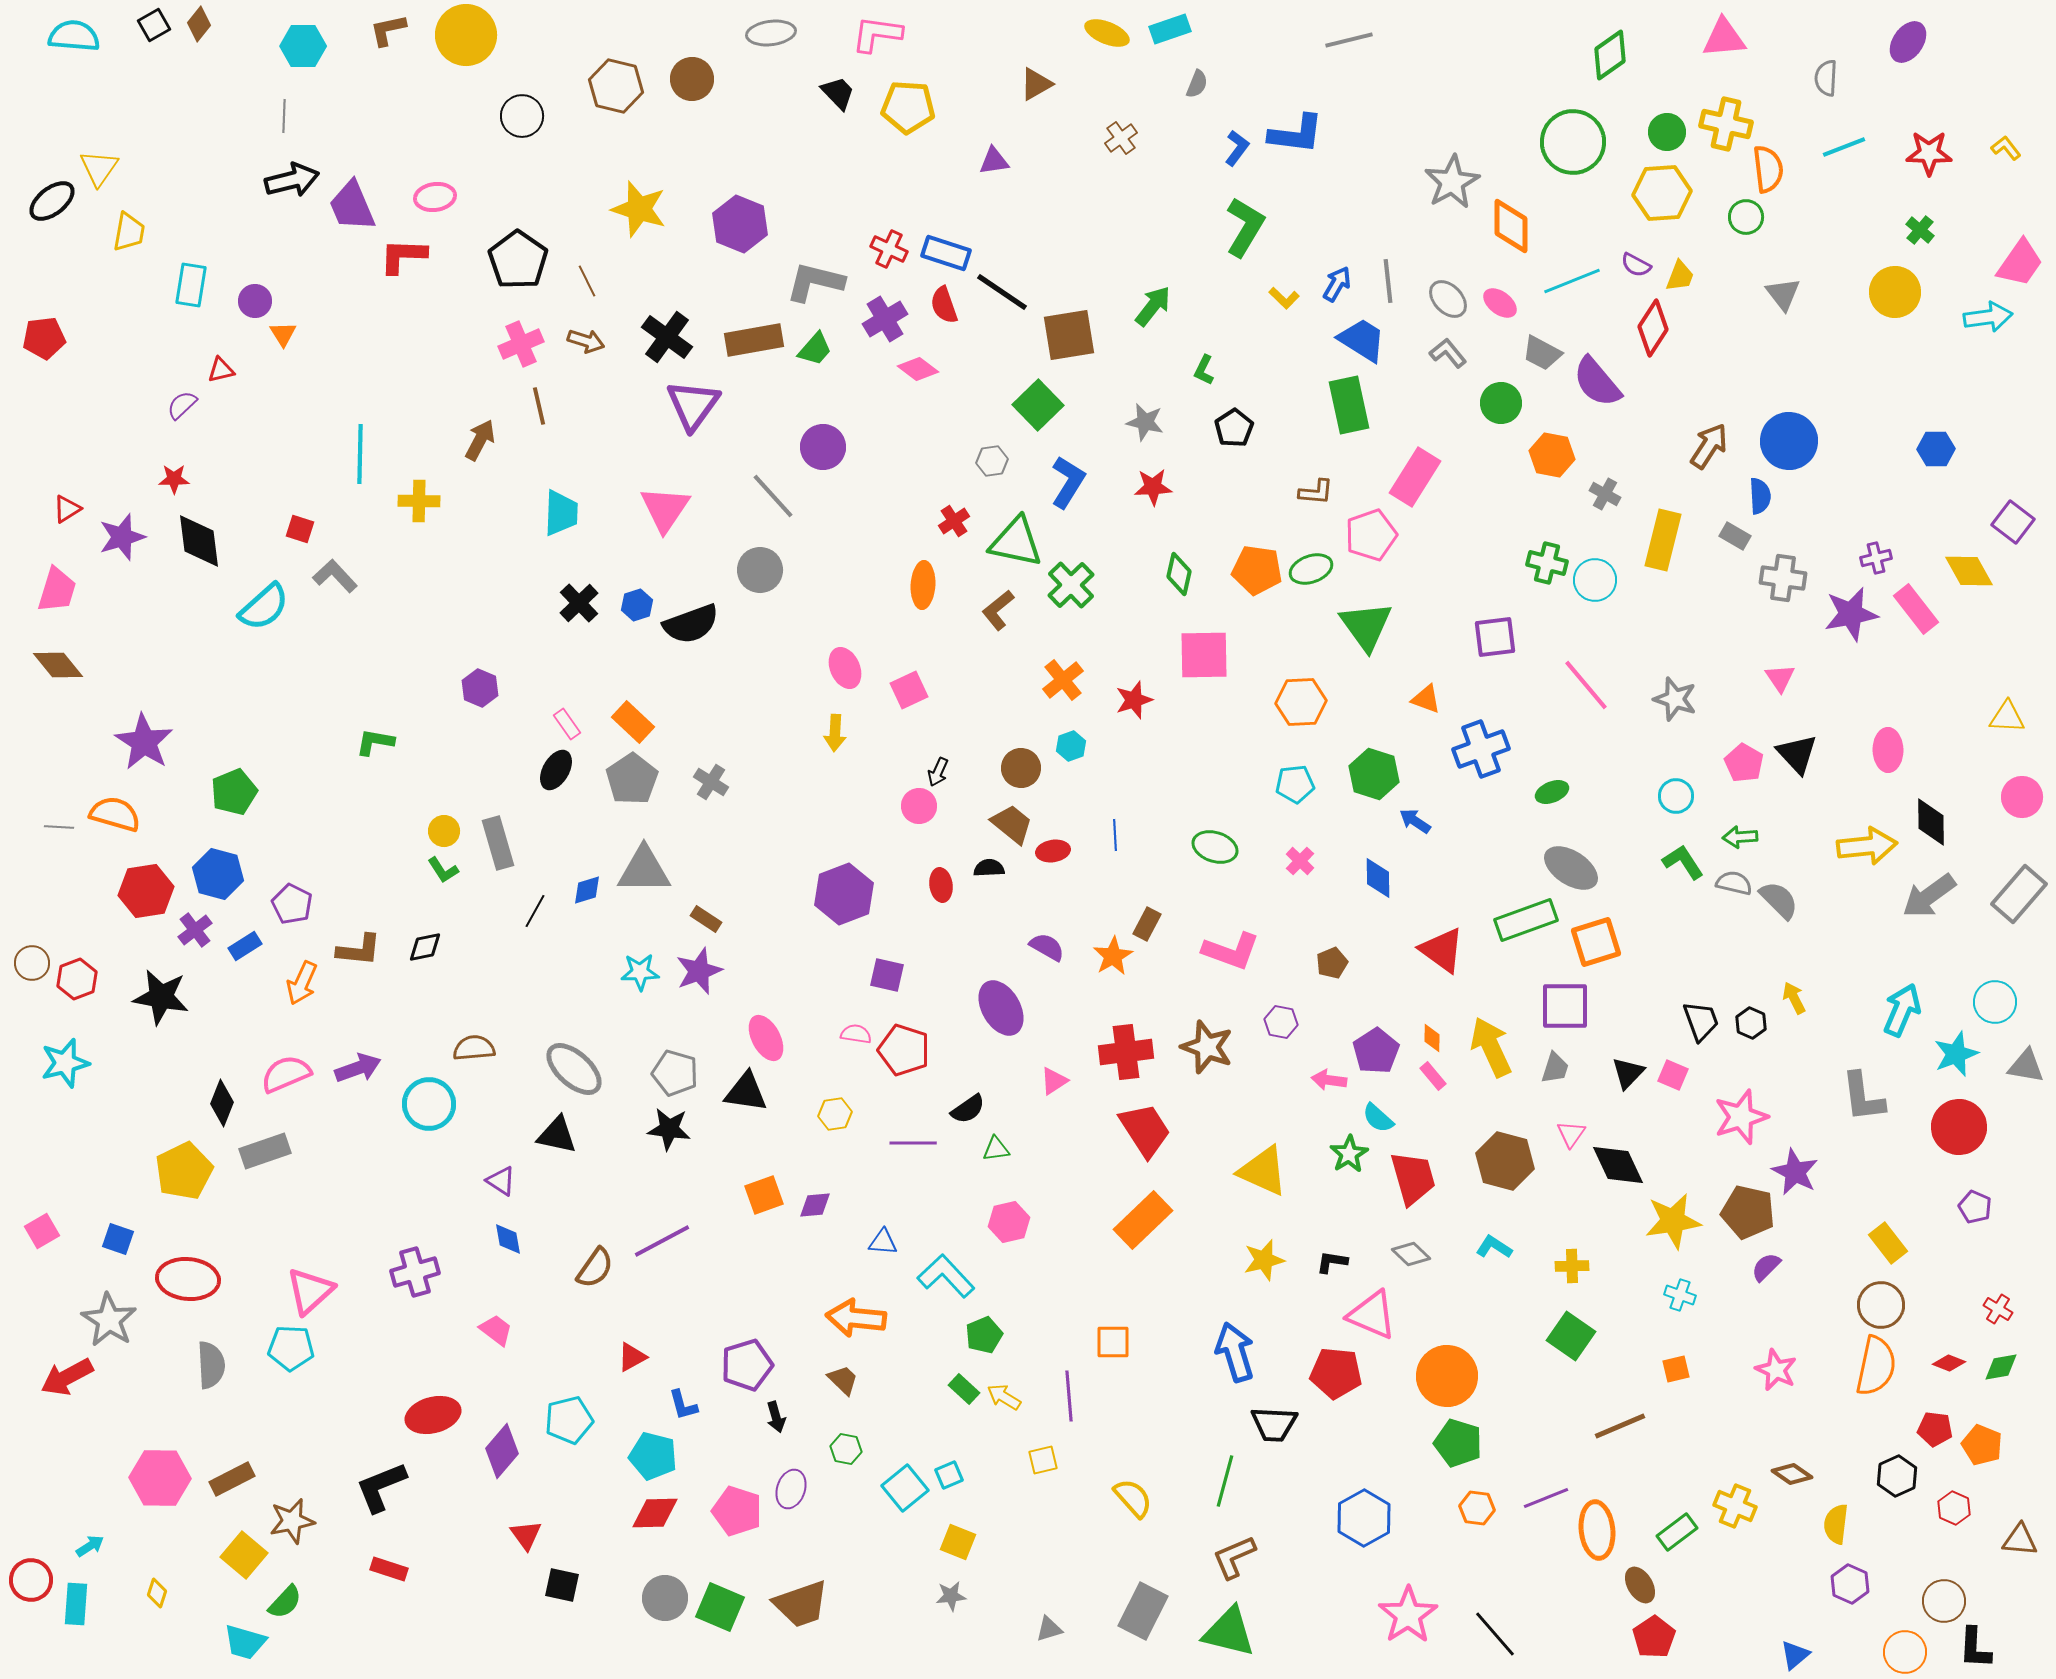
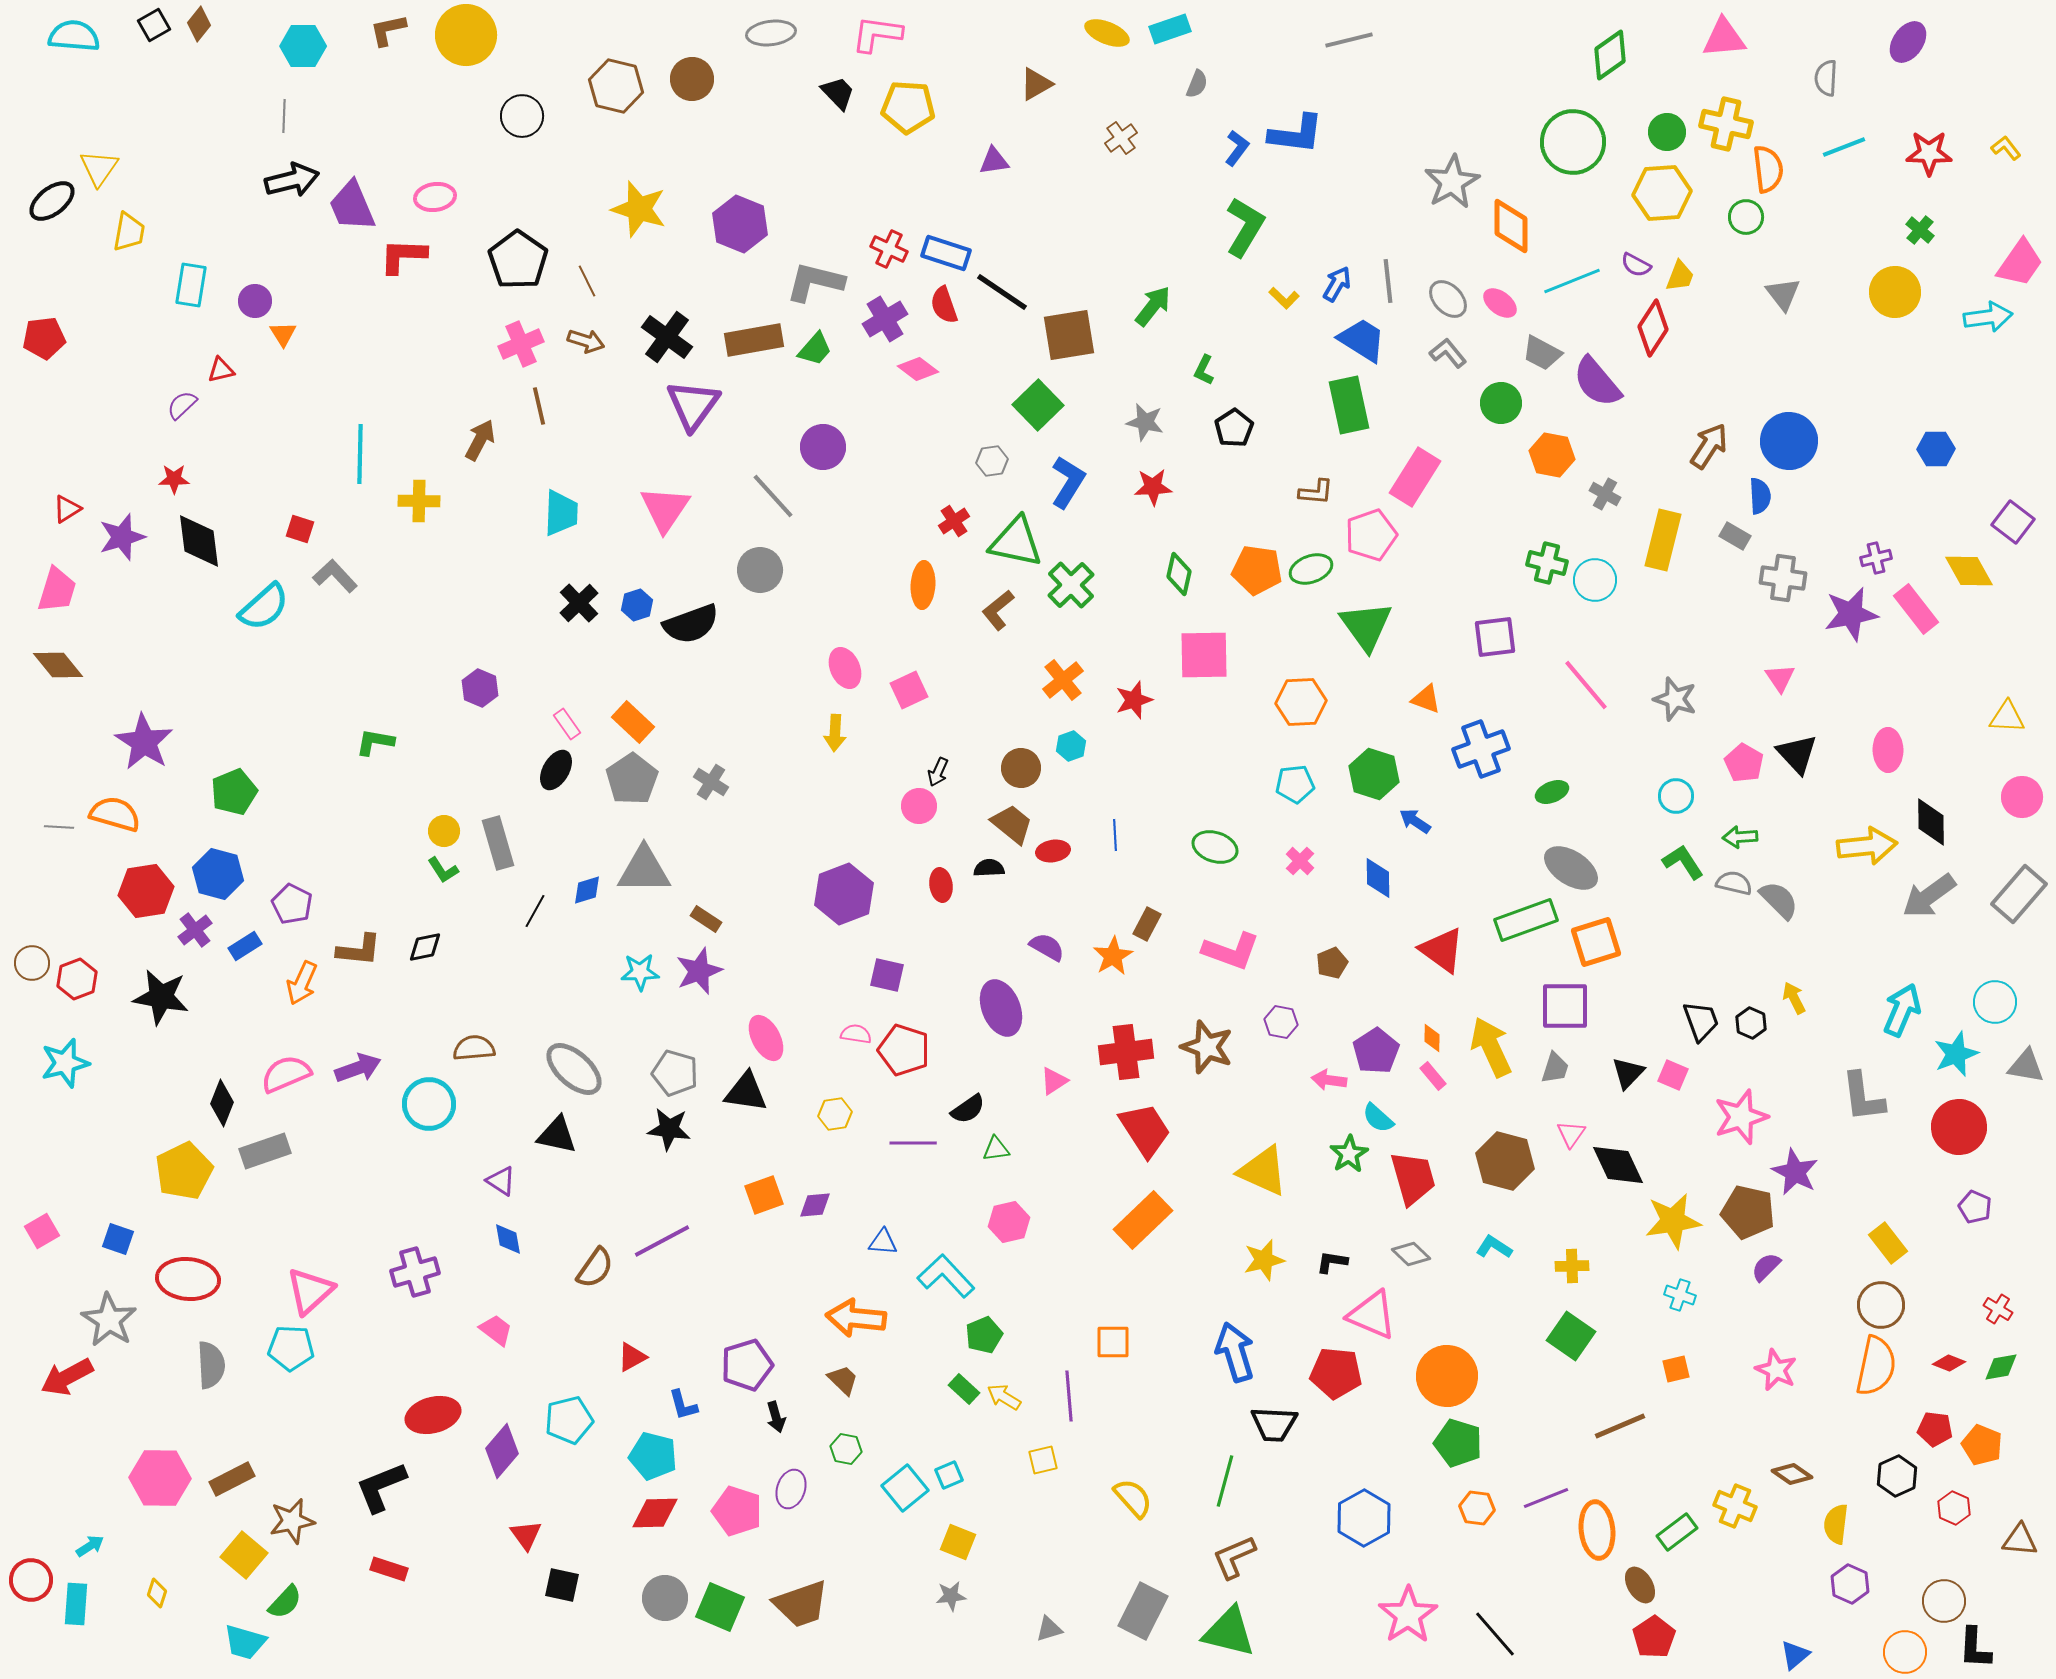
purple ellipse at (1001, 1008): rotated 8 degrees clockwise
